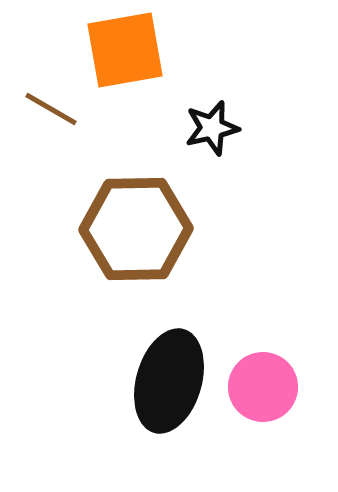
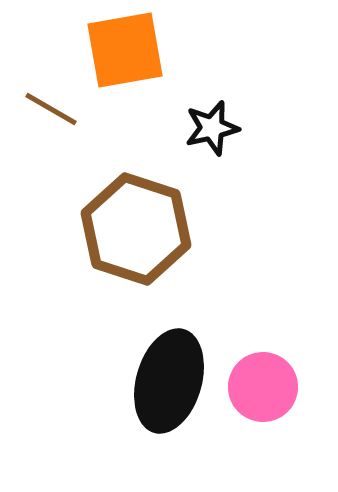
brown hexagon: rotated 19 degrees clockwise
